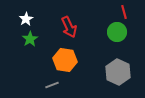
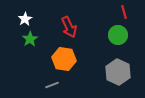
white star: moved 1 px left
green circle: moved 1 px right, 3 px down
orange hexagon: moved 1 px left, 1 px up
